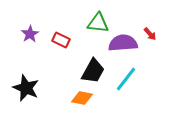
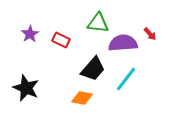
black trapezoid: moved 2 px up; rotated 12 degrees clockwise
